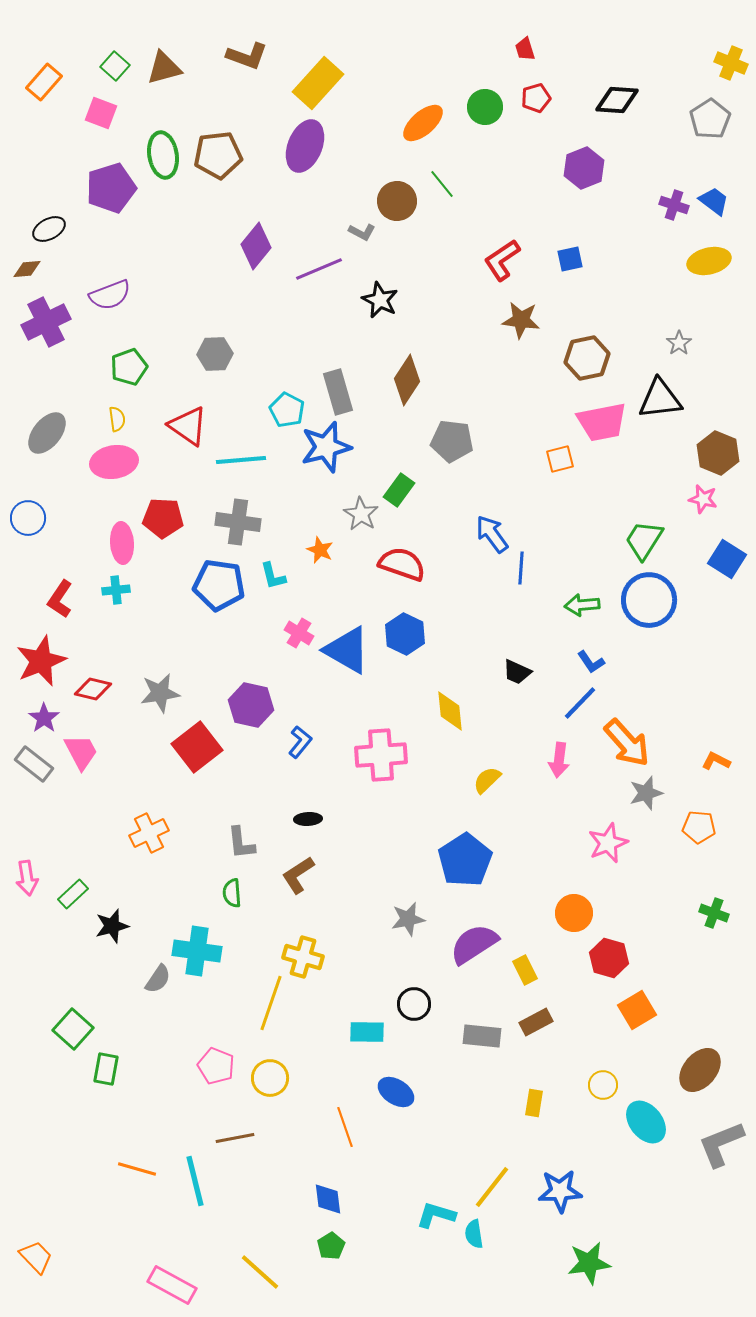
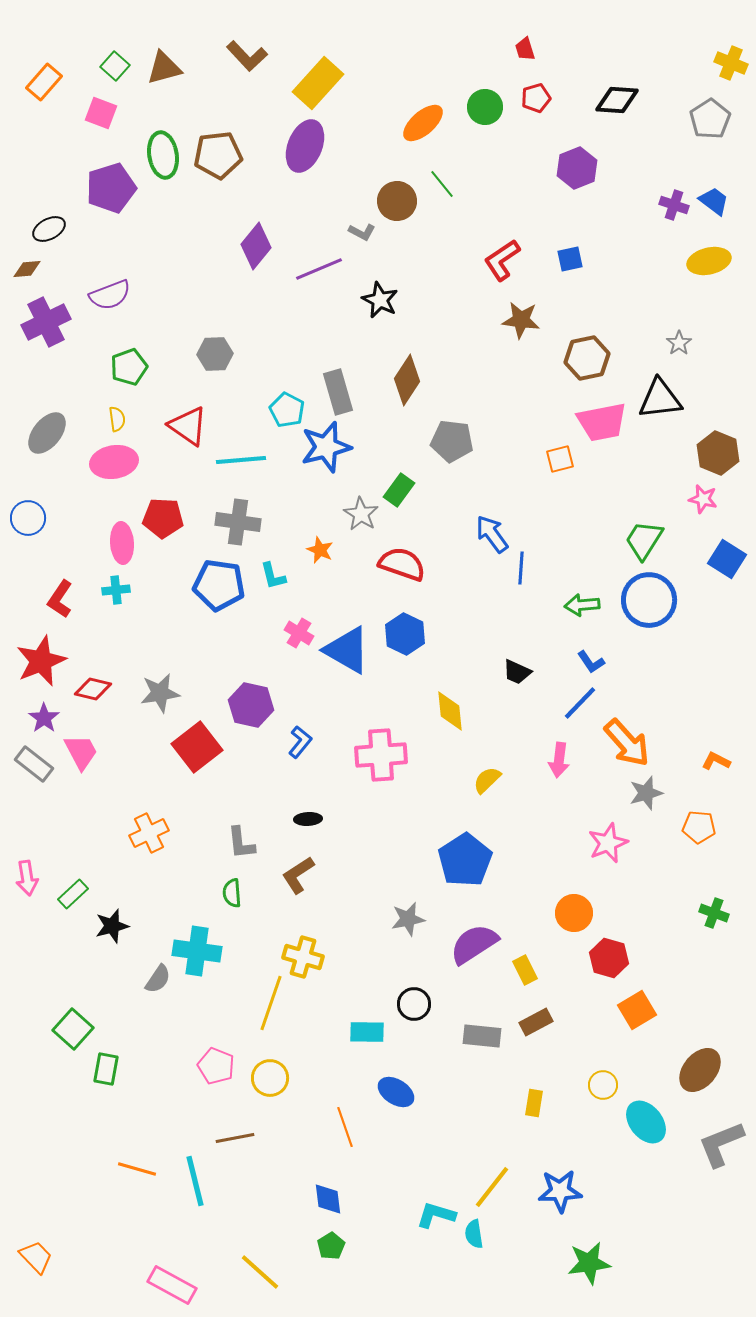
brown L-shape at (247, 56): rotated 27 degrees clockwise
purple hexagon at (584, 168): moved 7 px left
